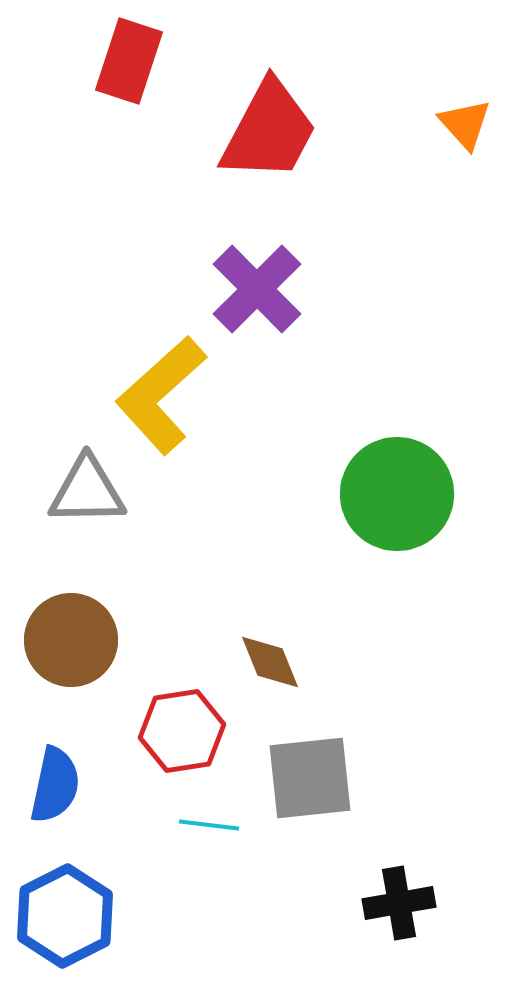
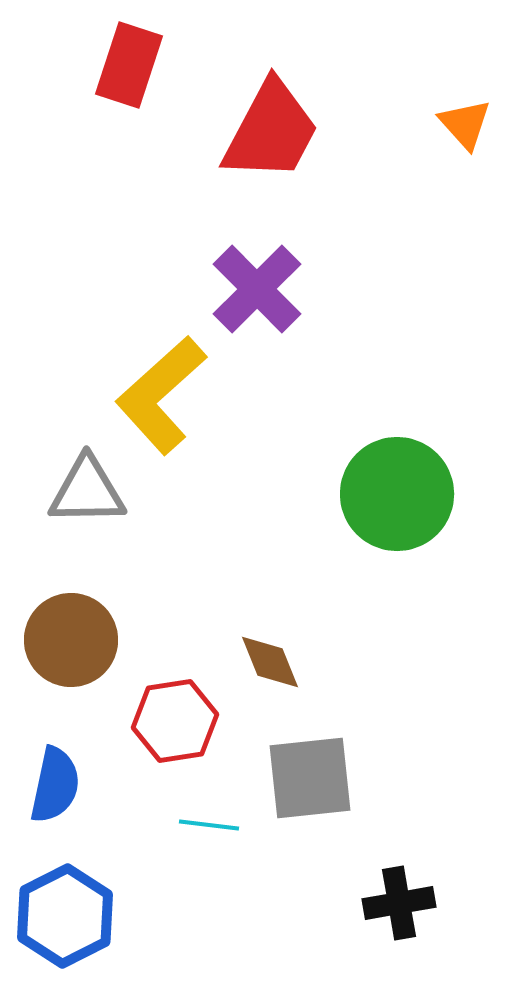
red rectangle: moved 4 px down
red trapezoid: moved 2 px right
red hexagon: moved 7 px left, 10 px up
